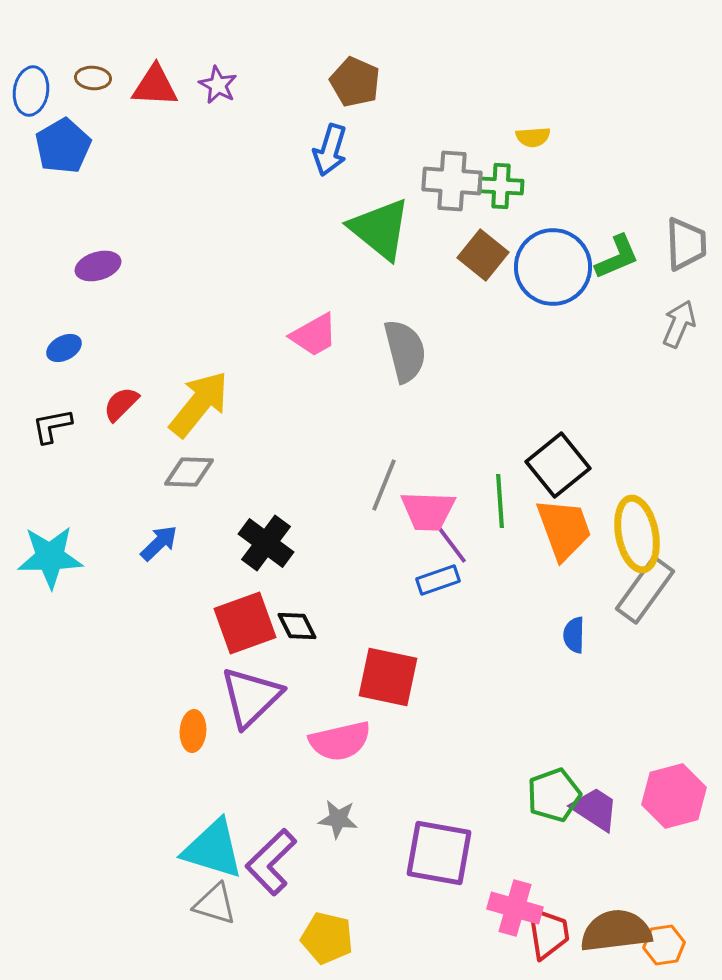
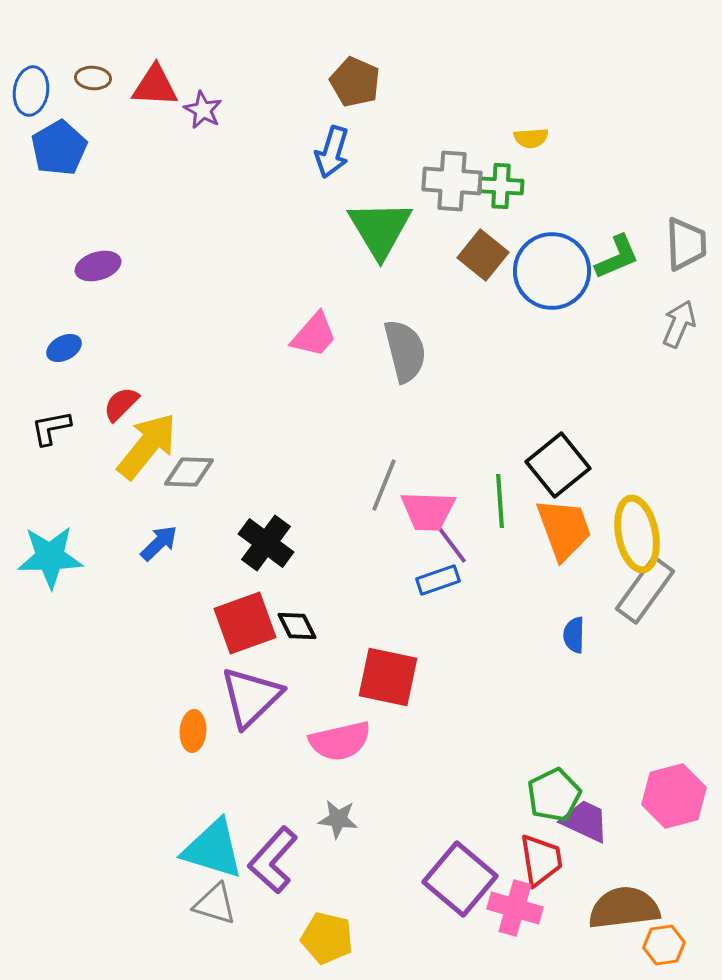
purple star at (218, 85): moved 15 px left, 25 px down
yellow semicircle at (533, 137): moved 2 px left, 1 px down
blue pentagon at (63, 146): moved 4 px left, 2 px down
blue arrow at (330, 150): moved 2 px right, 2 px down
green triangle at (380, 229): rotated 20 degrees clockwise
blue circle at (553, 267): moved 1 px left, 4 px down
pink trapezoid at (314, 335): rotated 20 degrees counterclockwise
yellow arrow at (199, 404): moved 52 px left, 42 px down
black L-shape at (52, 426): moved 1 px left, 2 px down
green pentagon at (554, 795): rotated 6 degrees counterclockwise
purple trapezoid at (595, 809): moved 10 px left, 12 px down; rotated 8 degrees counterclockwise
purple square at (439, 853): moved 21 px right, 26 px down; rotated 30 degrees clockwise
purple L-shape at (271, 862): moved 2 px right, 2 px up; rotated 4 degrees counterclockwise
brown semicircle at (616, 931): moved 8 px right, 23 px up
red trapezoid at (548, 933): moved 7 px left, 73 px up
